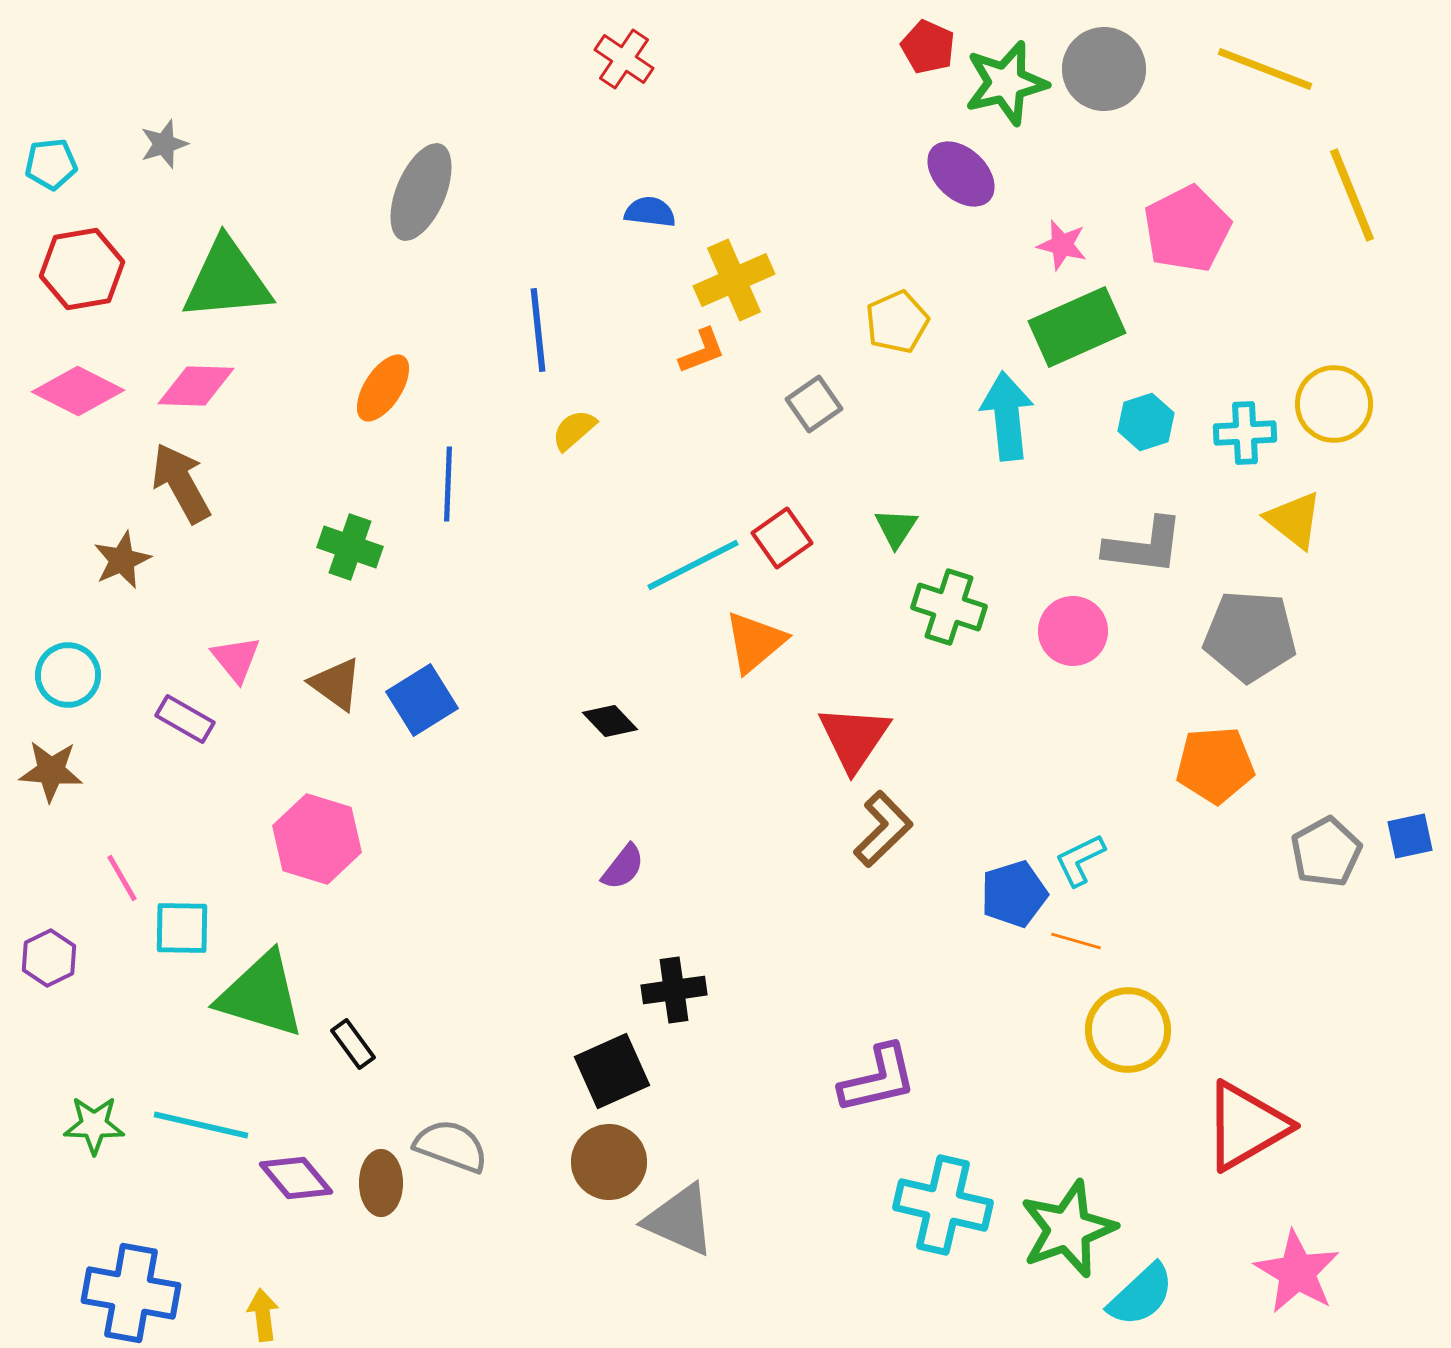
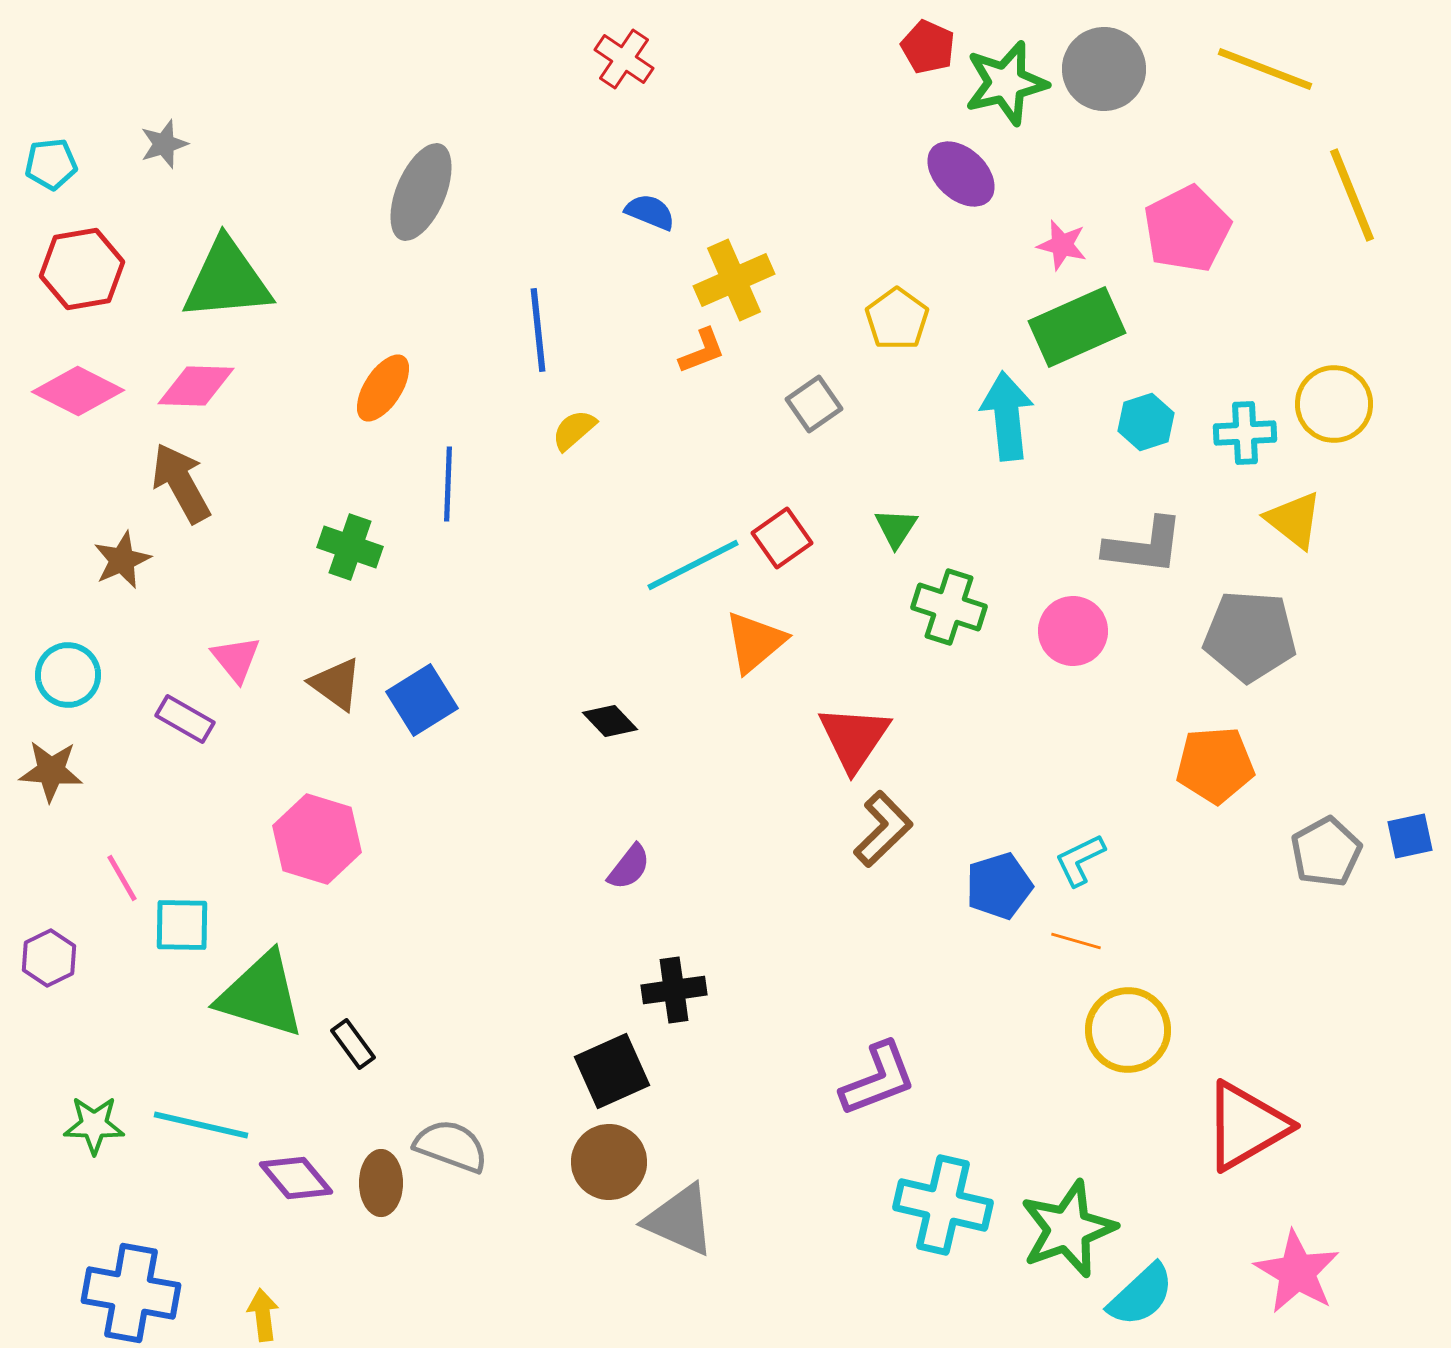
blue semicircle at (650, 212): rotated 15 degrees clockwise
yellow pentagon at (897, 322): moved 3 px up; rotated 12 degrees counterclockwise
purple semicircle at (623, 867): moved 6 px right
blue pentagon at (1014, 894): moved 15 px left, 8 px up
cyan square at (182, 928): moved 3 px up
purple L-shape at (878, 1079): rotated 8 degrees counterclockwise
